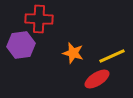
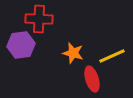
red ellipse: moved 5 px left; rotated 75 degrees counterclockwise
